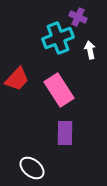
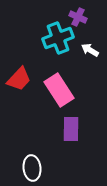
white arrow: rotated 48 degrees counterclockwise
red trapezoid: moved 2 px right
purple rectangle: moved 6 px right, 4 px up
white ellipse: rotated 45 degrees clockwise
